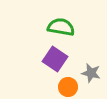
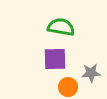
purple square: rotated 35 degrees counterclockwise
gray star: rotated 18 degrees counterclockwise
